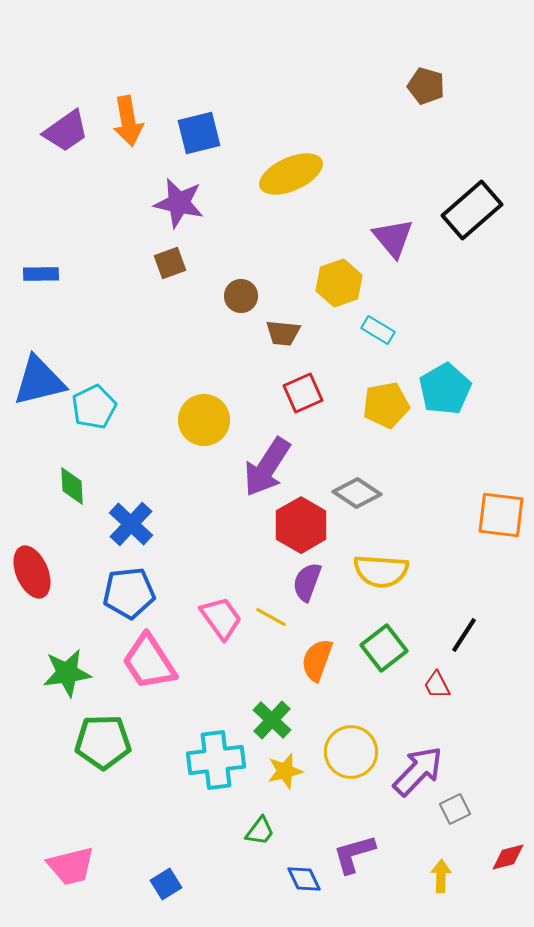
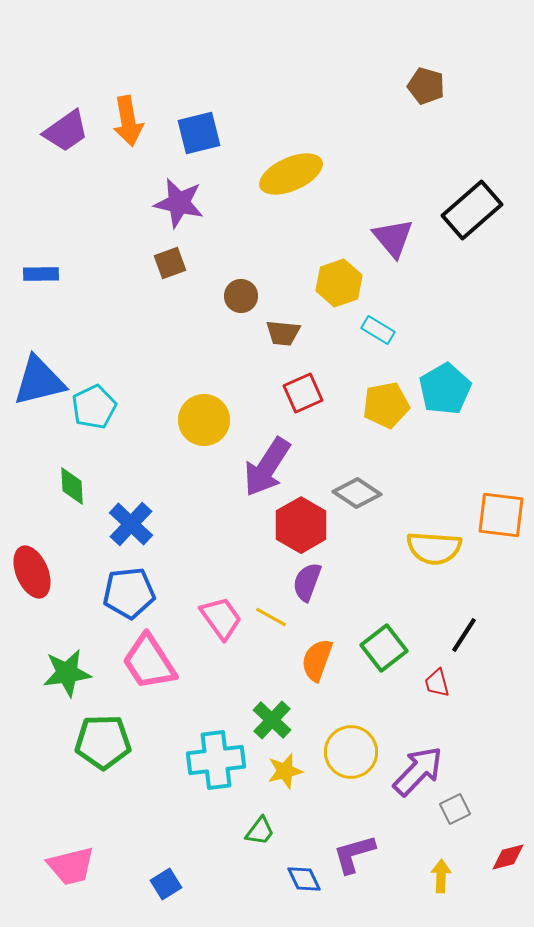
yellow semicircle at (381, 571): moved 53 px right, 23 px up
red trapezoid at (437, 685): moved 2 px up; rotated 12 degrees clockwise
